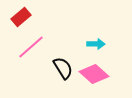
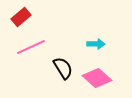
pink line: rotated 16 degrees clockwise
pink diamond: moved 3 px right, 4 px down
